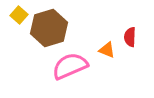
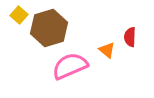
orange triangle: rotated 18 degrees clockwise
